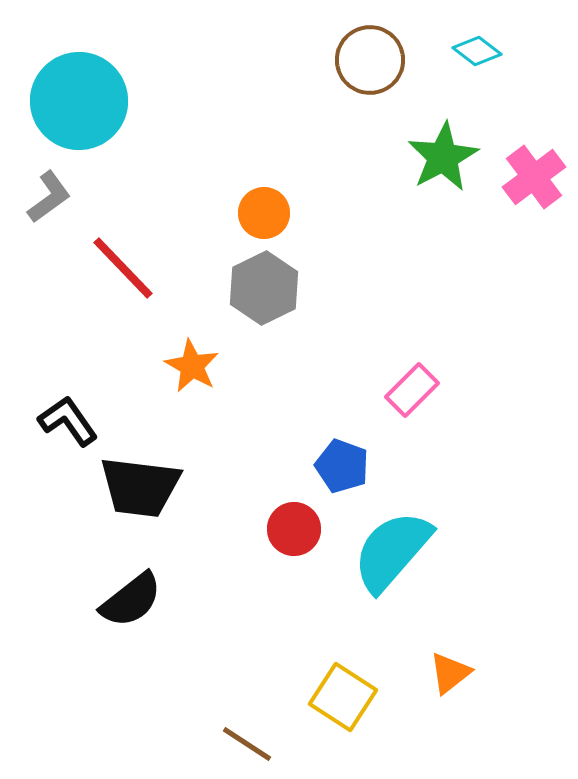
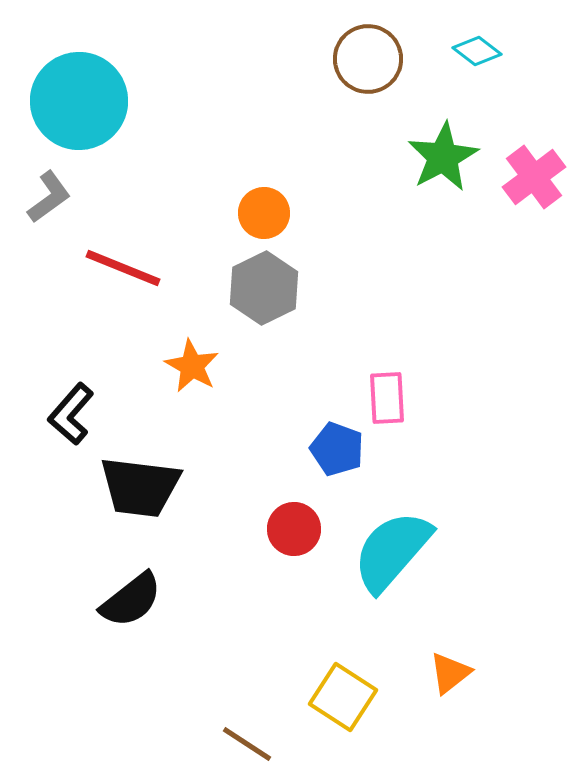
brown circle: moved 2 px left, 1 px up
red line: rotated 24 degrees counterclockwise
pink rectangle: moved 25 px left, 8 px down; rotated 48 degrees counterclockwise
black L-shape: moved 3 px right, 7 px up; rotated 104 degrees counterclockwise
blue pentagon: moved 5 px left, 17 px up
